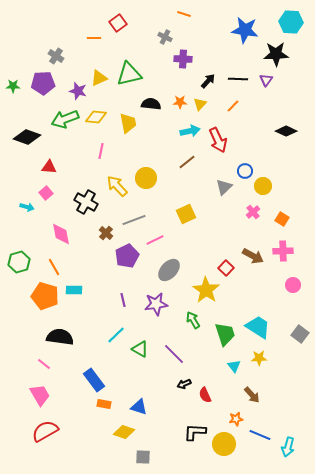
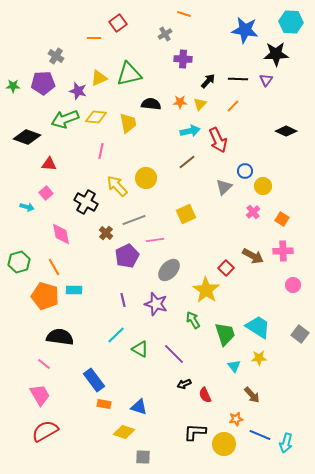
gray cross at (165, 37): moved 3 px up; rotated 32 degrees clockwise
red triangle at (49, 167): moved 3 px up
pink line at (155, 240): rotated 18 degrees clockwise
purple star at (156, 304): rotated 25 degrees clockwise
cyan arrow at (288, 447): moved 2 px left, 4 px up
